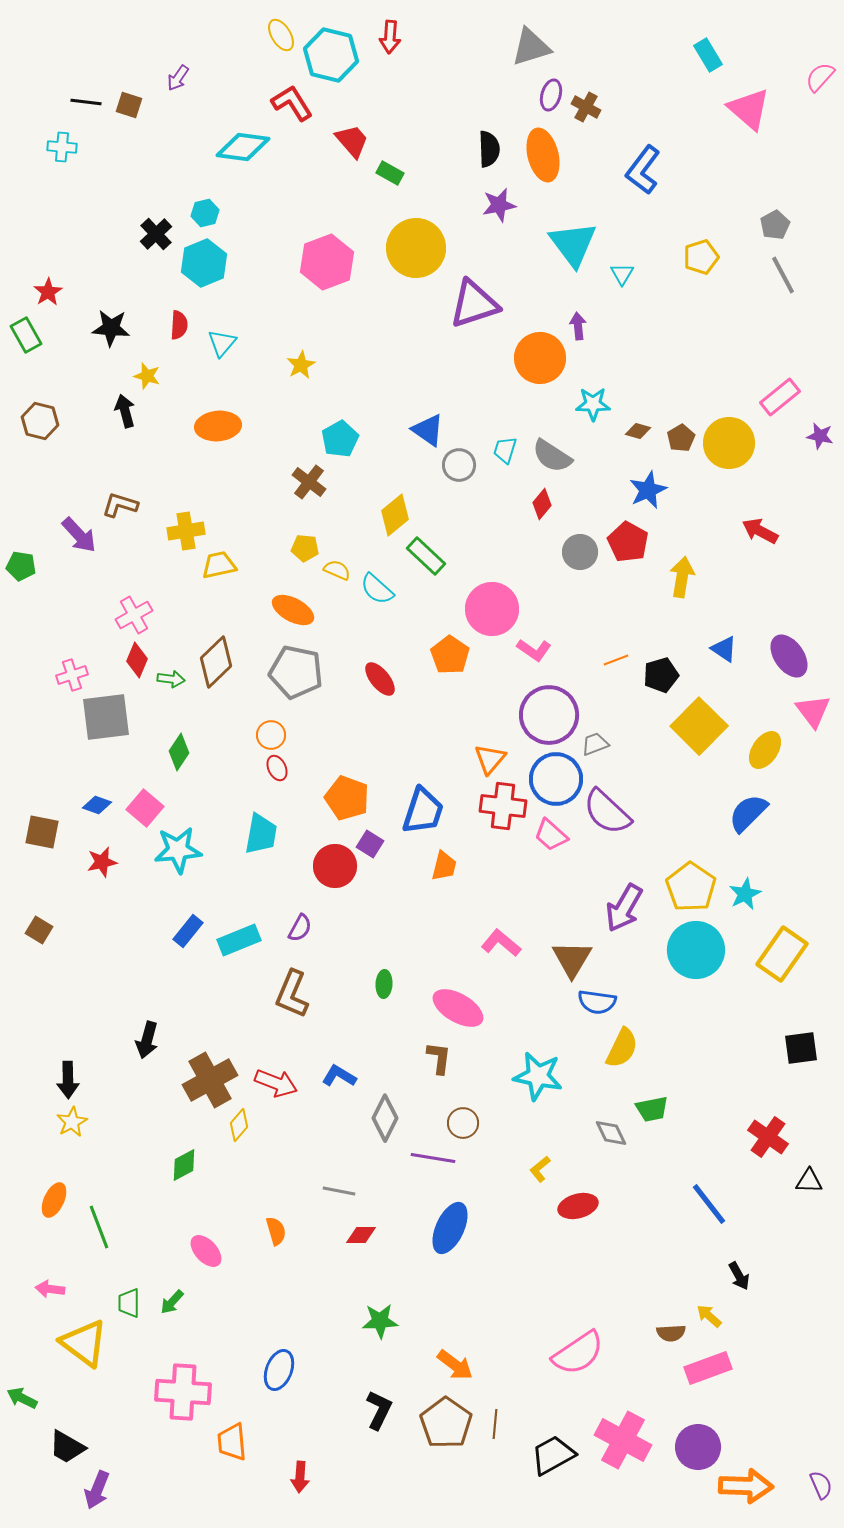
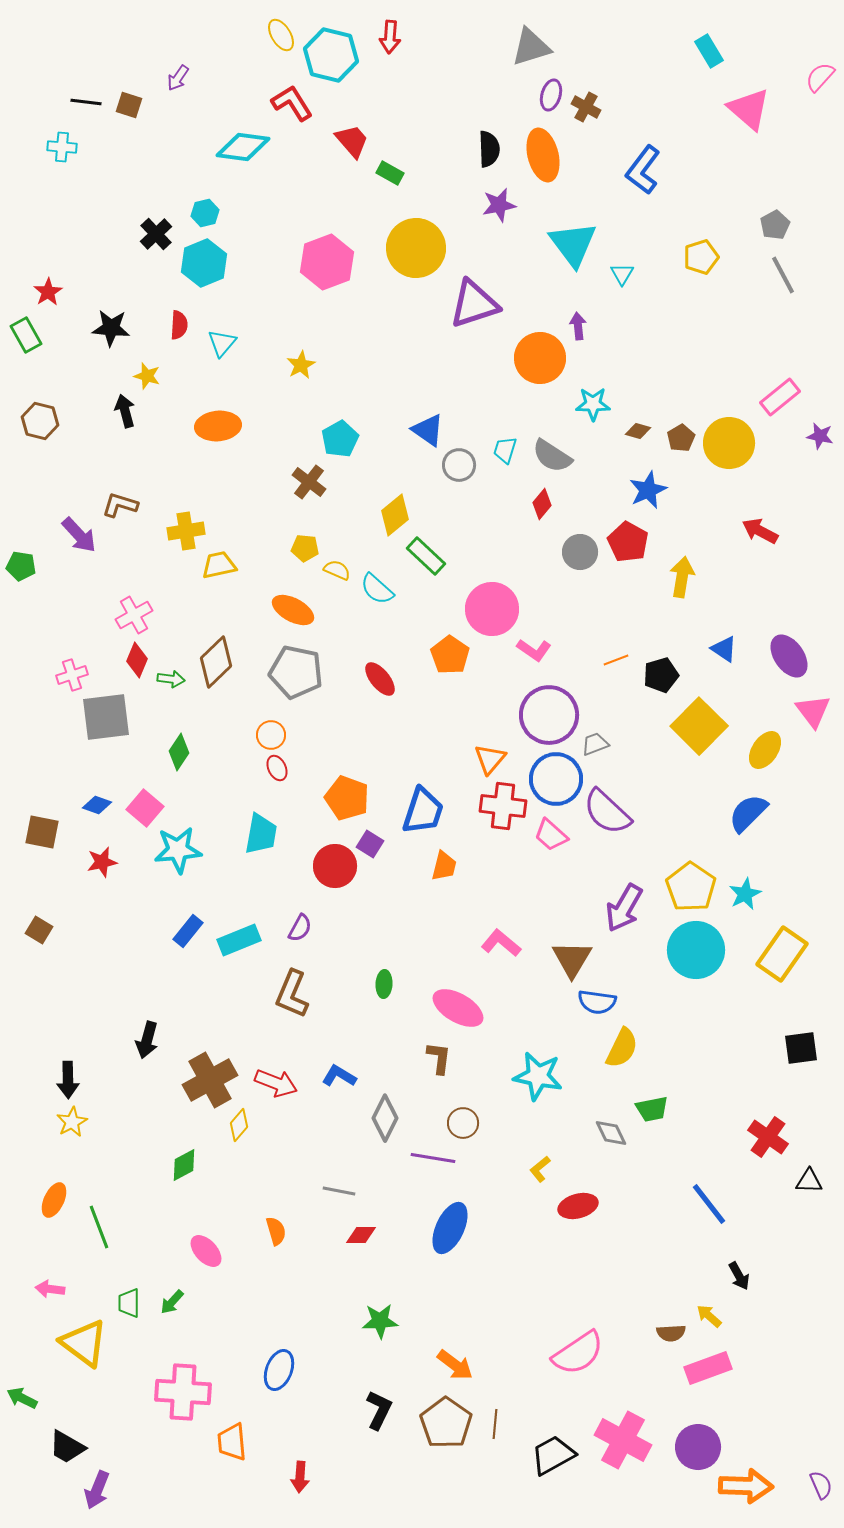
cyan rectangle at (708, 55): moved 1 px right, 4 px up
